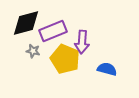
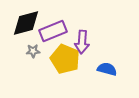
gray star: rotated 16 degrees counterclockwise
